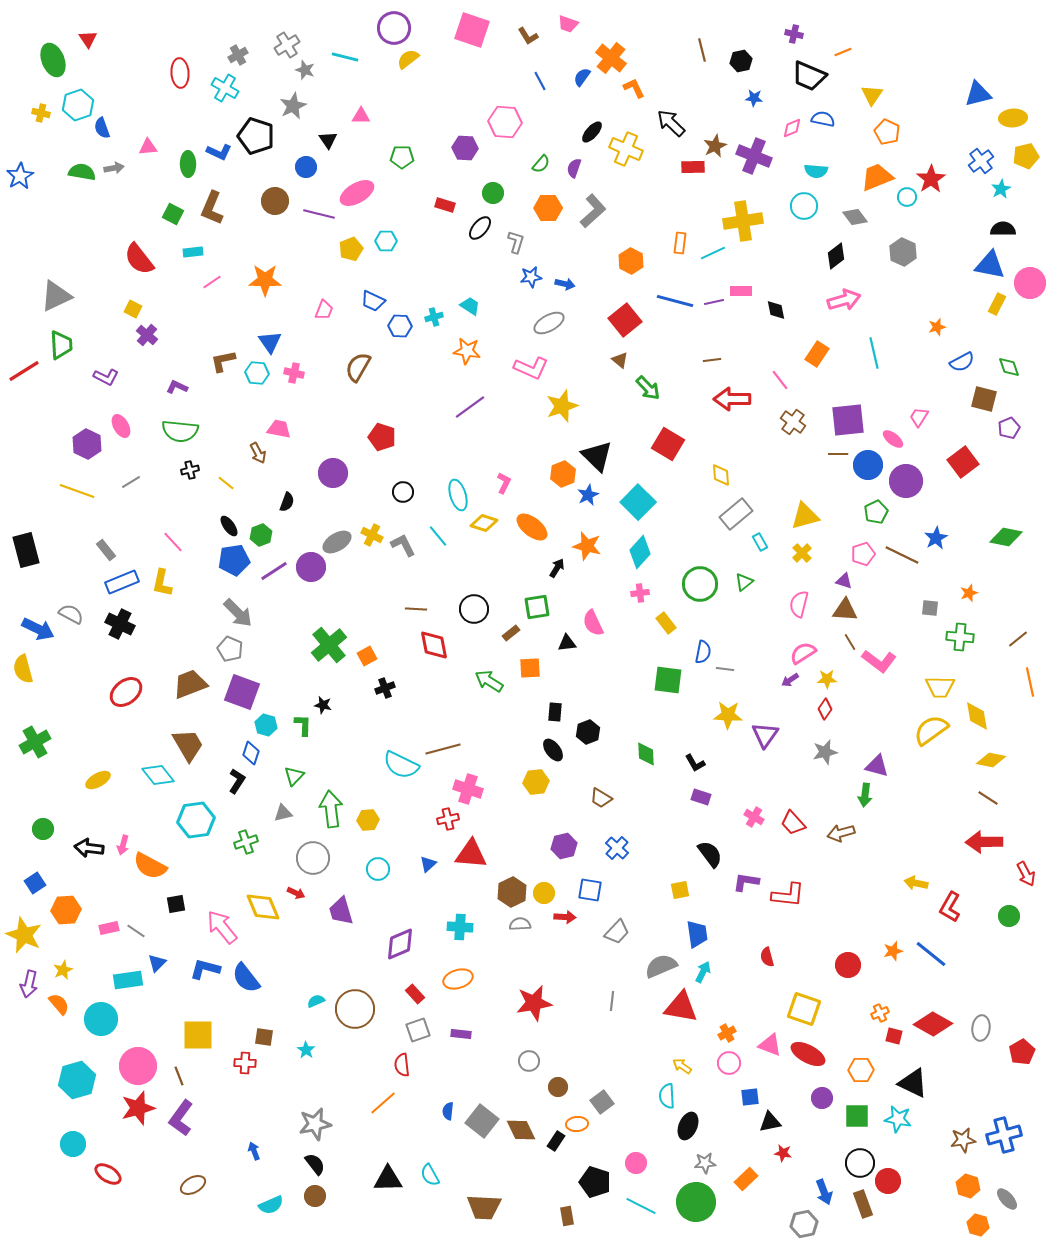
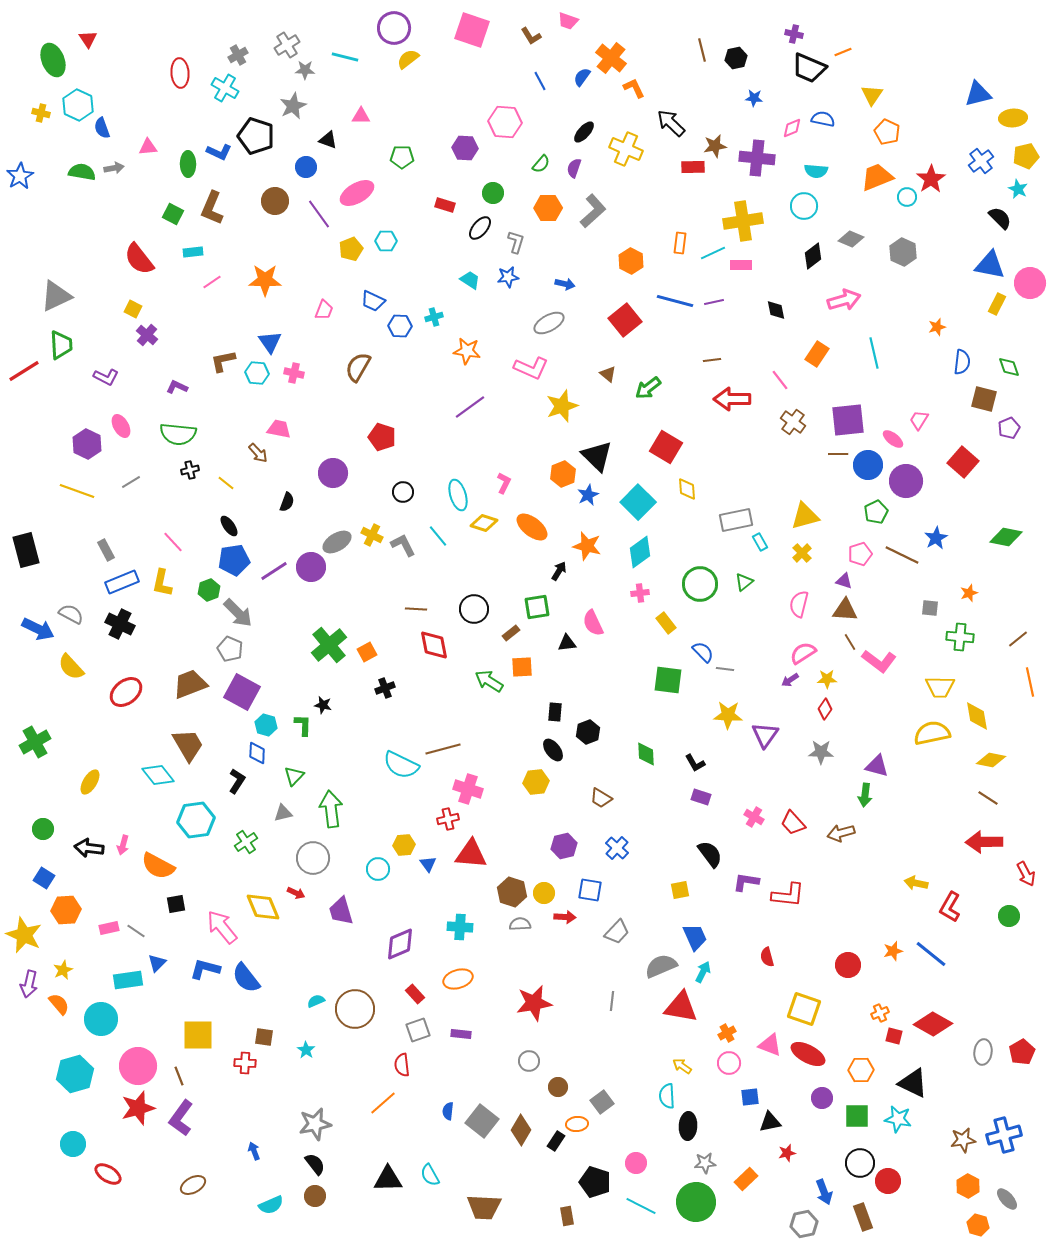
pink trapezoid at (568, 24): moved 3 px up
brown L-shape at (528, 36): moved 3 px right
black hexagon at (741, 61): moved 5 px left, 3 px up
gray star at (305, 70): rotated 18 degrees counterclockwise
black trapezoid at (809, 76): moved 8 px up
cyan hexagon at (78, 105): rotated 16 degrees counterclockwise
black ellipse at (592, 132): moved 8 px left
black triangle at (328, 140): rotated 36 degrees counterclockwise
brown star at (715, 146): rotated 15 degrees clockwise
purple cross at (754, 156): moved 3 px right, 2 px down; rotated 16 degrees counterclockwise
cyan star at (1001, 189): moved 17 px right; rotated 18 degrees counterclockwise
purple line at (319, 214): rotated 40 degrees clockwise
gray diamond at (855, 217): moved 4 px left, 22 px down; rotated 30 degrees counterclockwise
black semicircle at (1003, 229): moved 3 px left, 11 px up; rotated 45 degrees clockwise
black diamond at (836, 256): moved 23 px left
blue star at (531, 277): moved 23 px left
pink rectangle at (741, 291): moved 26 px up
cyan trapezoid at (470, 306): moved 26 px up
brown triangle at (620, 360): moved 12 px left, 14 px down
blue semicircle at (962, 362): rotated 55 degrees counterclockwise
green arrow at (648, 388): rotated 96 degrees clockwise
pink trapezoid at (919, 417): moved 3 px down
green semicircle at (180, 431): moved 2 px left, 3 px down
red square at (668, 444): moved 2 px left, 3 px down
brown arrow at (258, 453): rotated 15 degrees counterclockwise
red square at (963, 462): rotated 12 degrees counterclockwise
yellow diamond at (721, 475): moved 34 px left, 14 px down
gray rectangle at (736, 514): moved 6 px down; rotated 28 degrees clockwise
green hexagon at (261, 535): moved 52 px left, 55 px down
gray rectangle at (106, 550): rotated 10 degrees clockwise
cyan diamond at (640, 552): rotated 12 degrees clockwise
pink pentagon at (863, 554): moved 3 px left
black arrow at (557, 568): moved 2 px right, 3 px down
blue semicircle at (703, 652): rotated 55 degrees counterclockwise
orange square at (367, 656): moved 4 px up
orange square at (530, 668): moved 8 px left, 1 px up
yellow semicircle at (23, 669): moved 48 px right, 2 px up; rotated 28 degrees counterclockwise
purple square at (242, 692): rotated 9 degrees clockwise
yellow semicircle at (931, 730): moved 1 px right, 3 px down; rotated 24 degrees clockwise
gray star at (825, 752): moved 4 px left; rotated 15 degrees clockwise
blue diamond at (251, 753): moved 6 px right; rotated 15 degrees counterclockwise
yellow ellipse at (98, 780): moved 8 px left, 2 px down; rotated 30 degrees counterclockwise
yellow hexagon at (368, 820): moved 36 px right, 25 px down
green cross at (246, 842): rotated 15 degrees counterclockwise
blue triangle at (428, 864): rotated 24 degrees counterclockwise
orange semicircle at (150, 866): moved 8 px right
blue square at (35, 883): moved 9 px right, 5 px up; rotated 25 degrees counterclockwise
brown hexagon at (512, 892): rotated 16 degrees counterclockwise
blue trapezoid at (697, 934): moved 2 px left, 3 px down; rotated 16 degrees counterclockwise
gray ellipse at (981, 1028): moved 2 px right, 24 px down
cyan hexagon at (77, 1080): moved 2 px left, 6 px up
black ellipse at (688, 1126): rotated 20 degrees counterclockwise
brown diamond at (521, 1130): rotated 56 degrees clockwise
red star at (783, 1153): moved 4 px right; rotated 24 degrees counterclockwise
orange hexagon at (968, 1186): rotated 10 degrees clockwise
brown rectangle at (863, 1204): moved 13 px down
